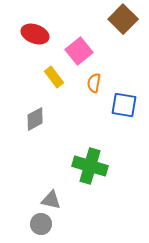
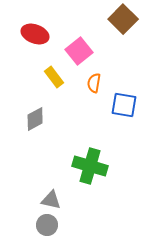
gray circle: moved 6 px right, 1 px down
